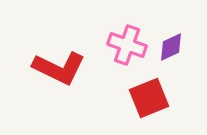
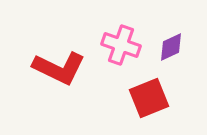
pink cross: moved 6 px left
